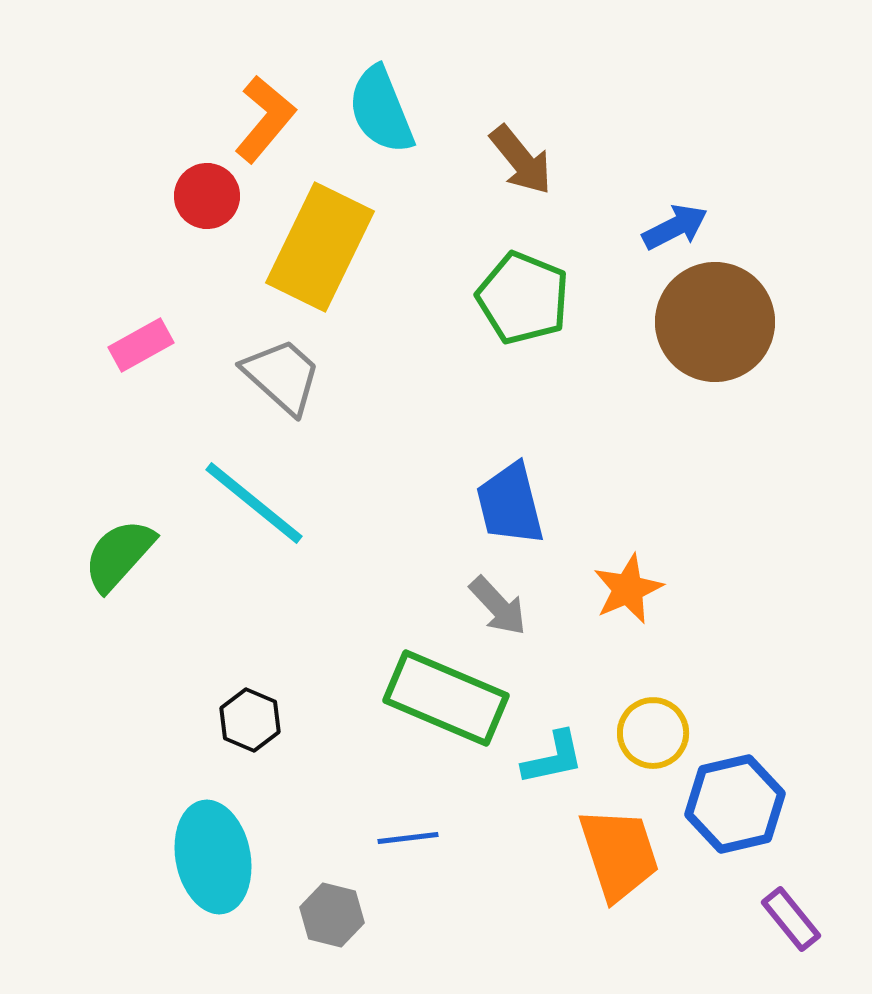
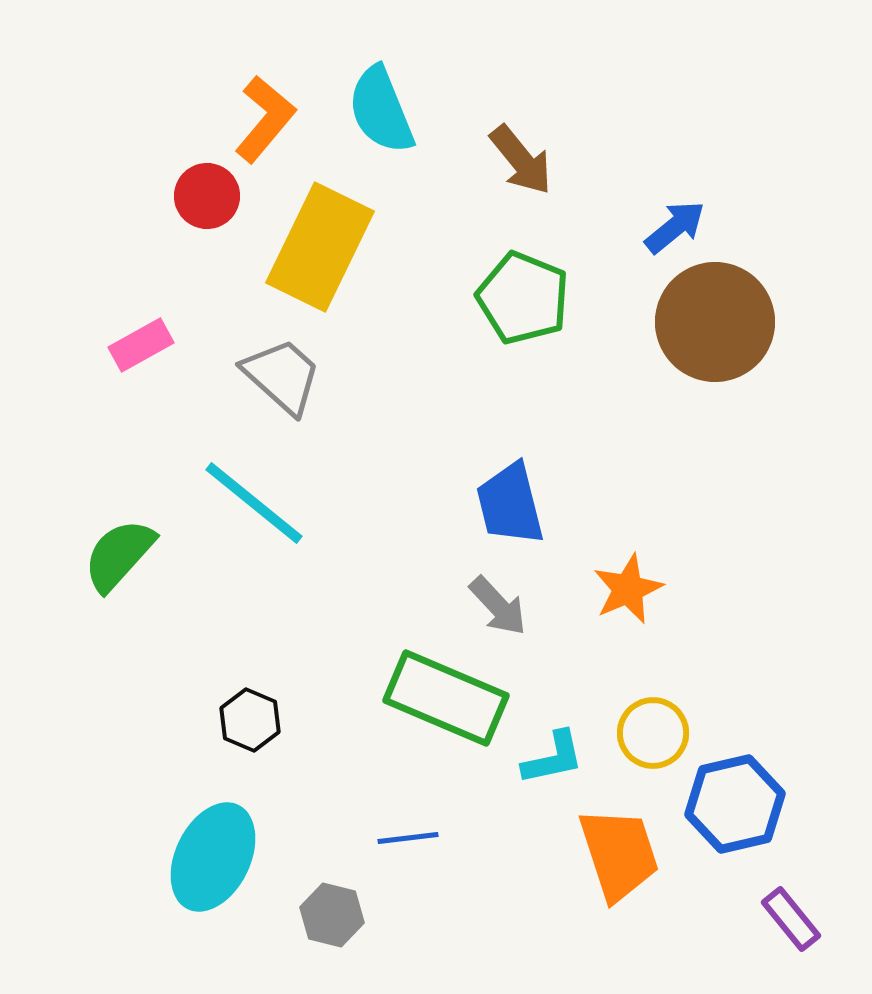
blue arrow: rotated 12 degrees counterclockwise
cyan ellipse: rotated 37 degrees clockwise
